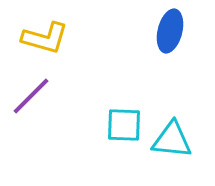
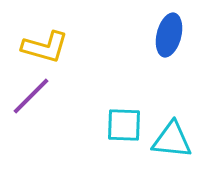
blue ellipse: moved 1 px left, 4 px down
yellow L-shape: moved 9 px down
